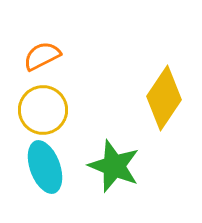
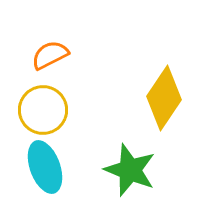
orange semicircle: moved 8 px right, 1 px up
green star: moved 16 px right, 4 px down
